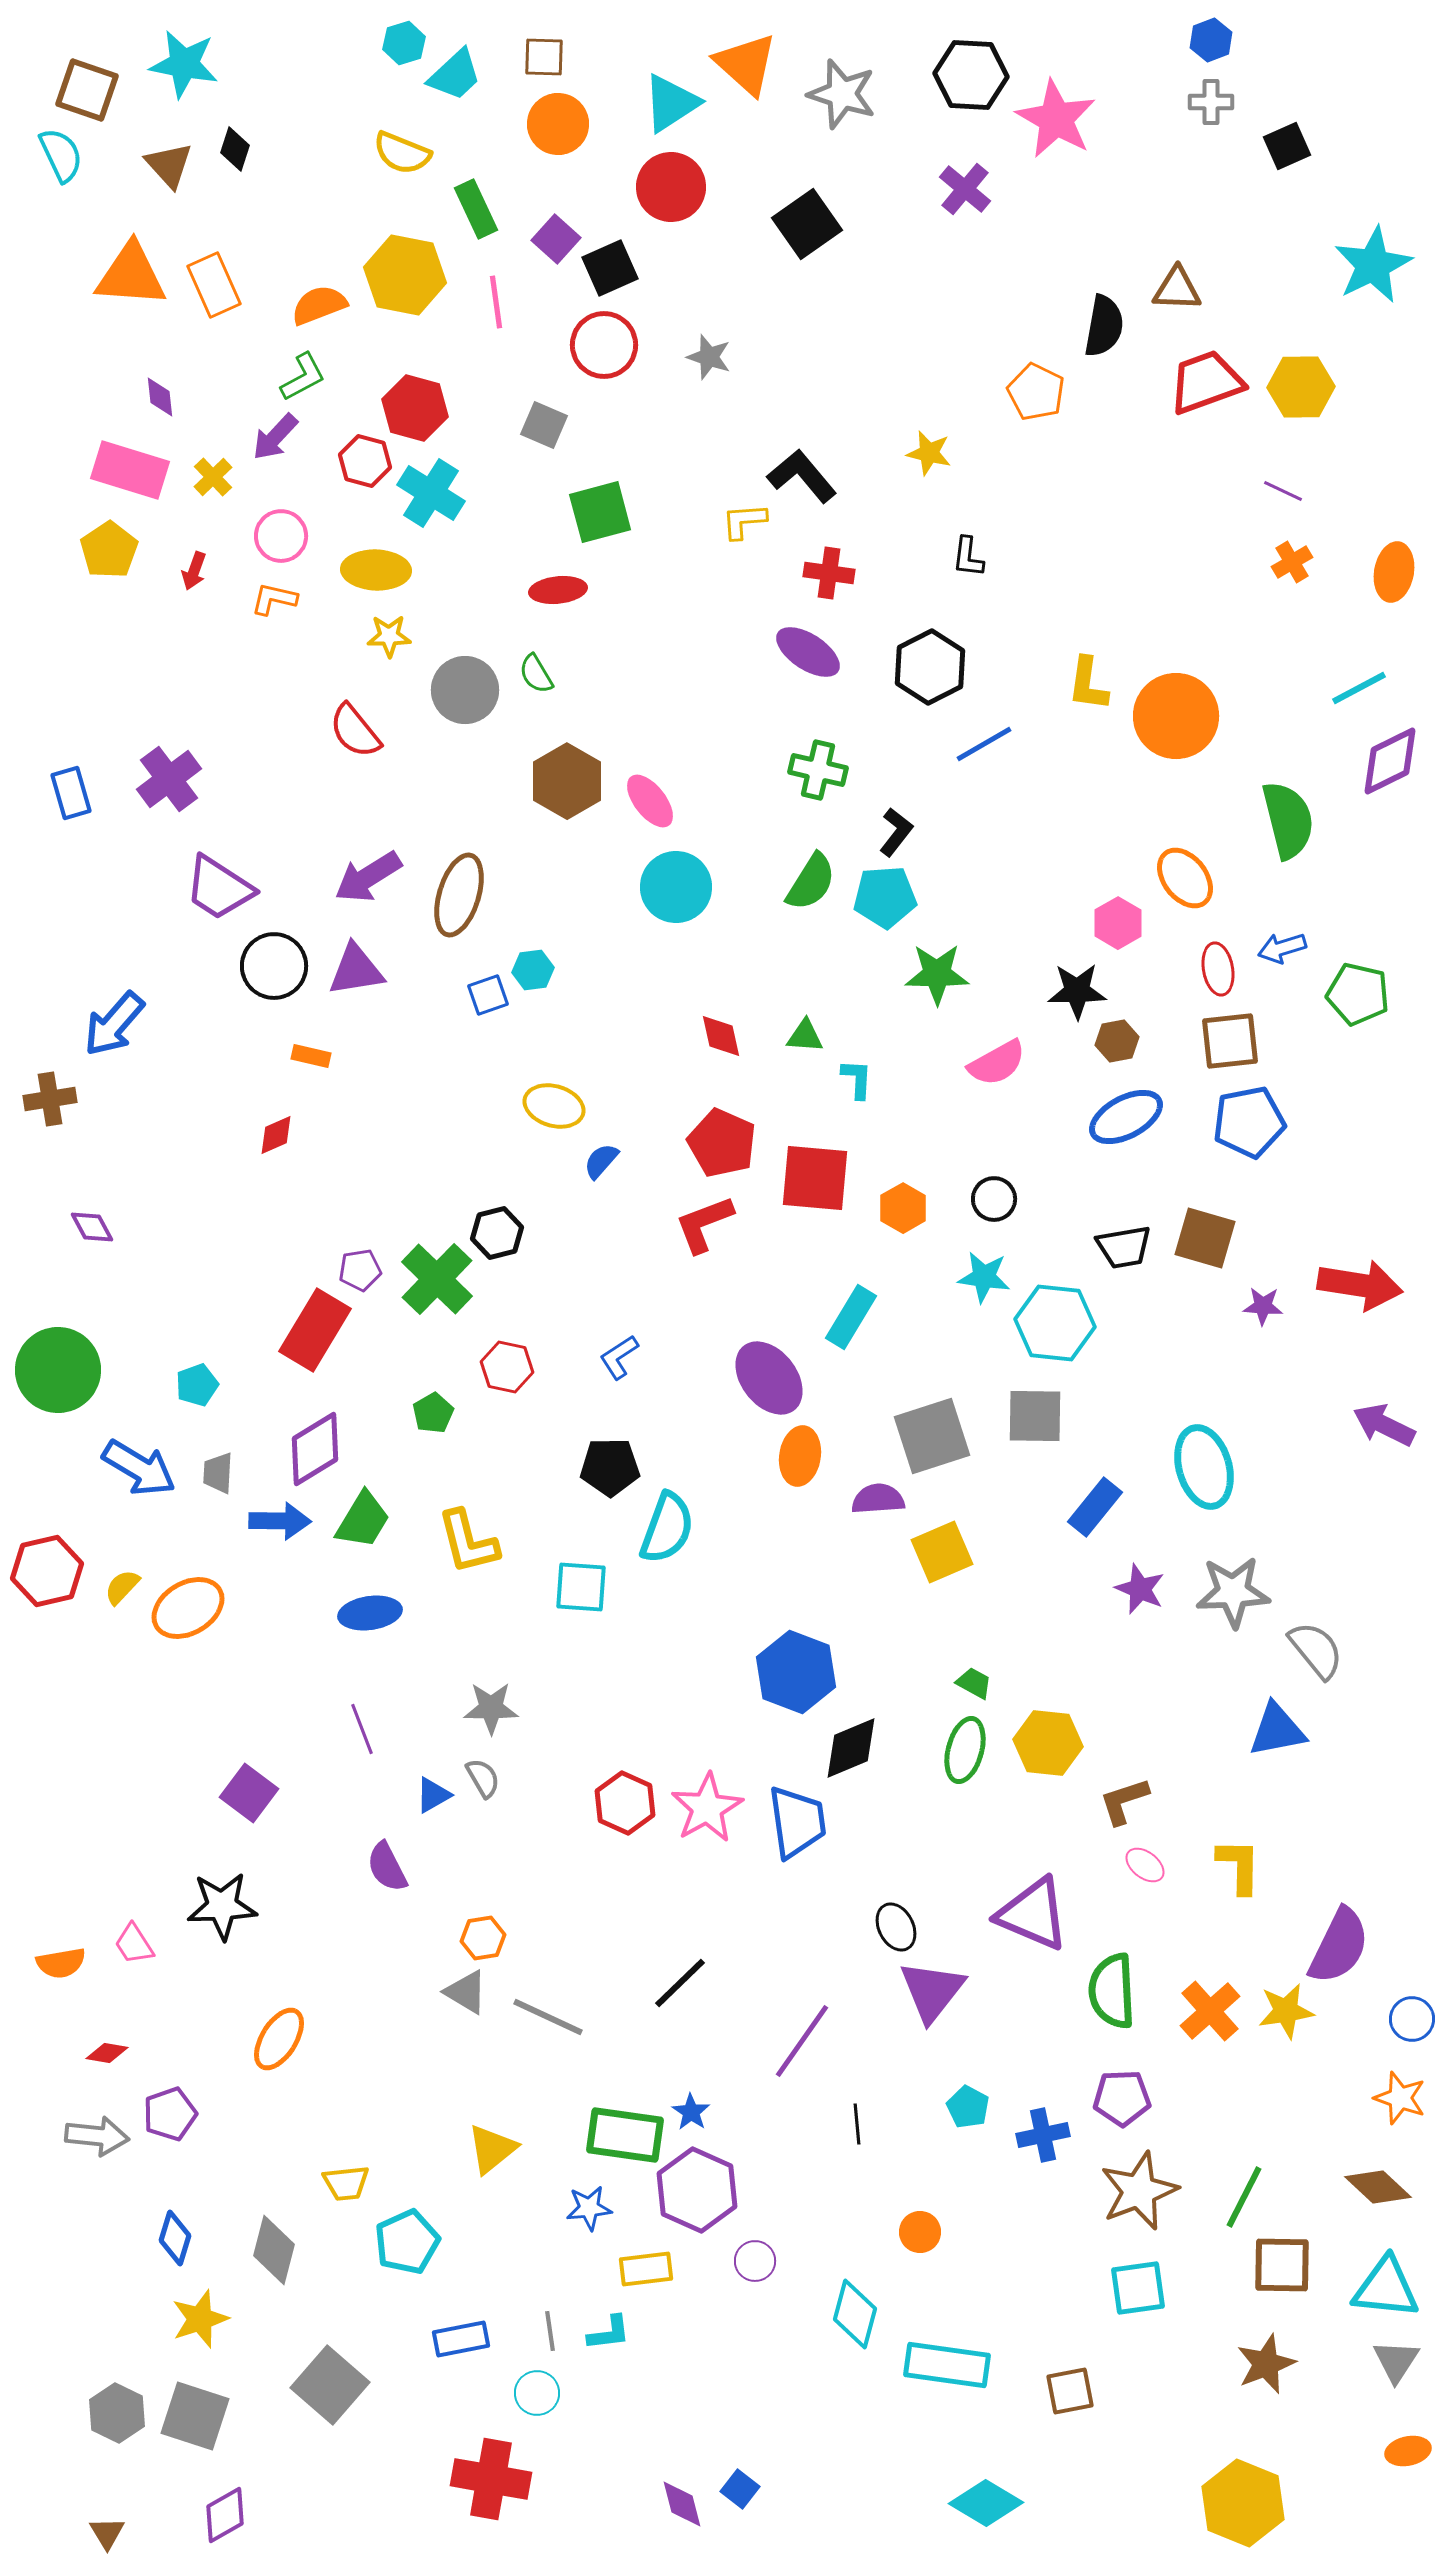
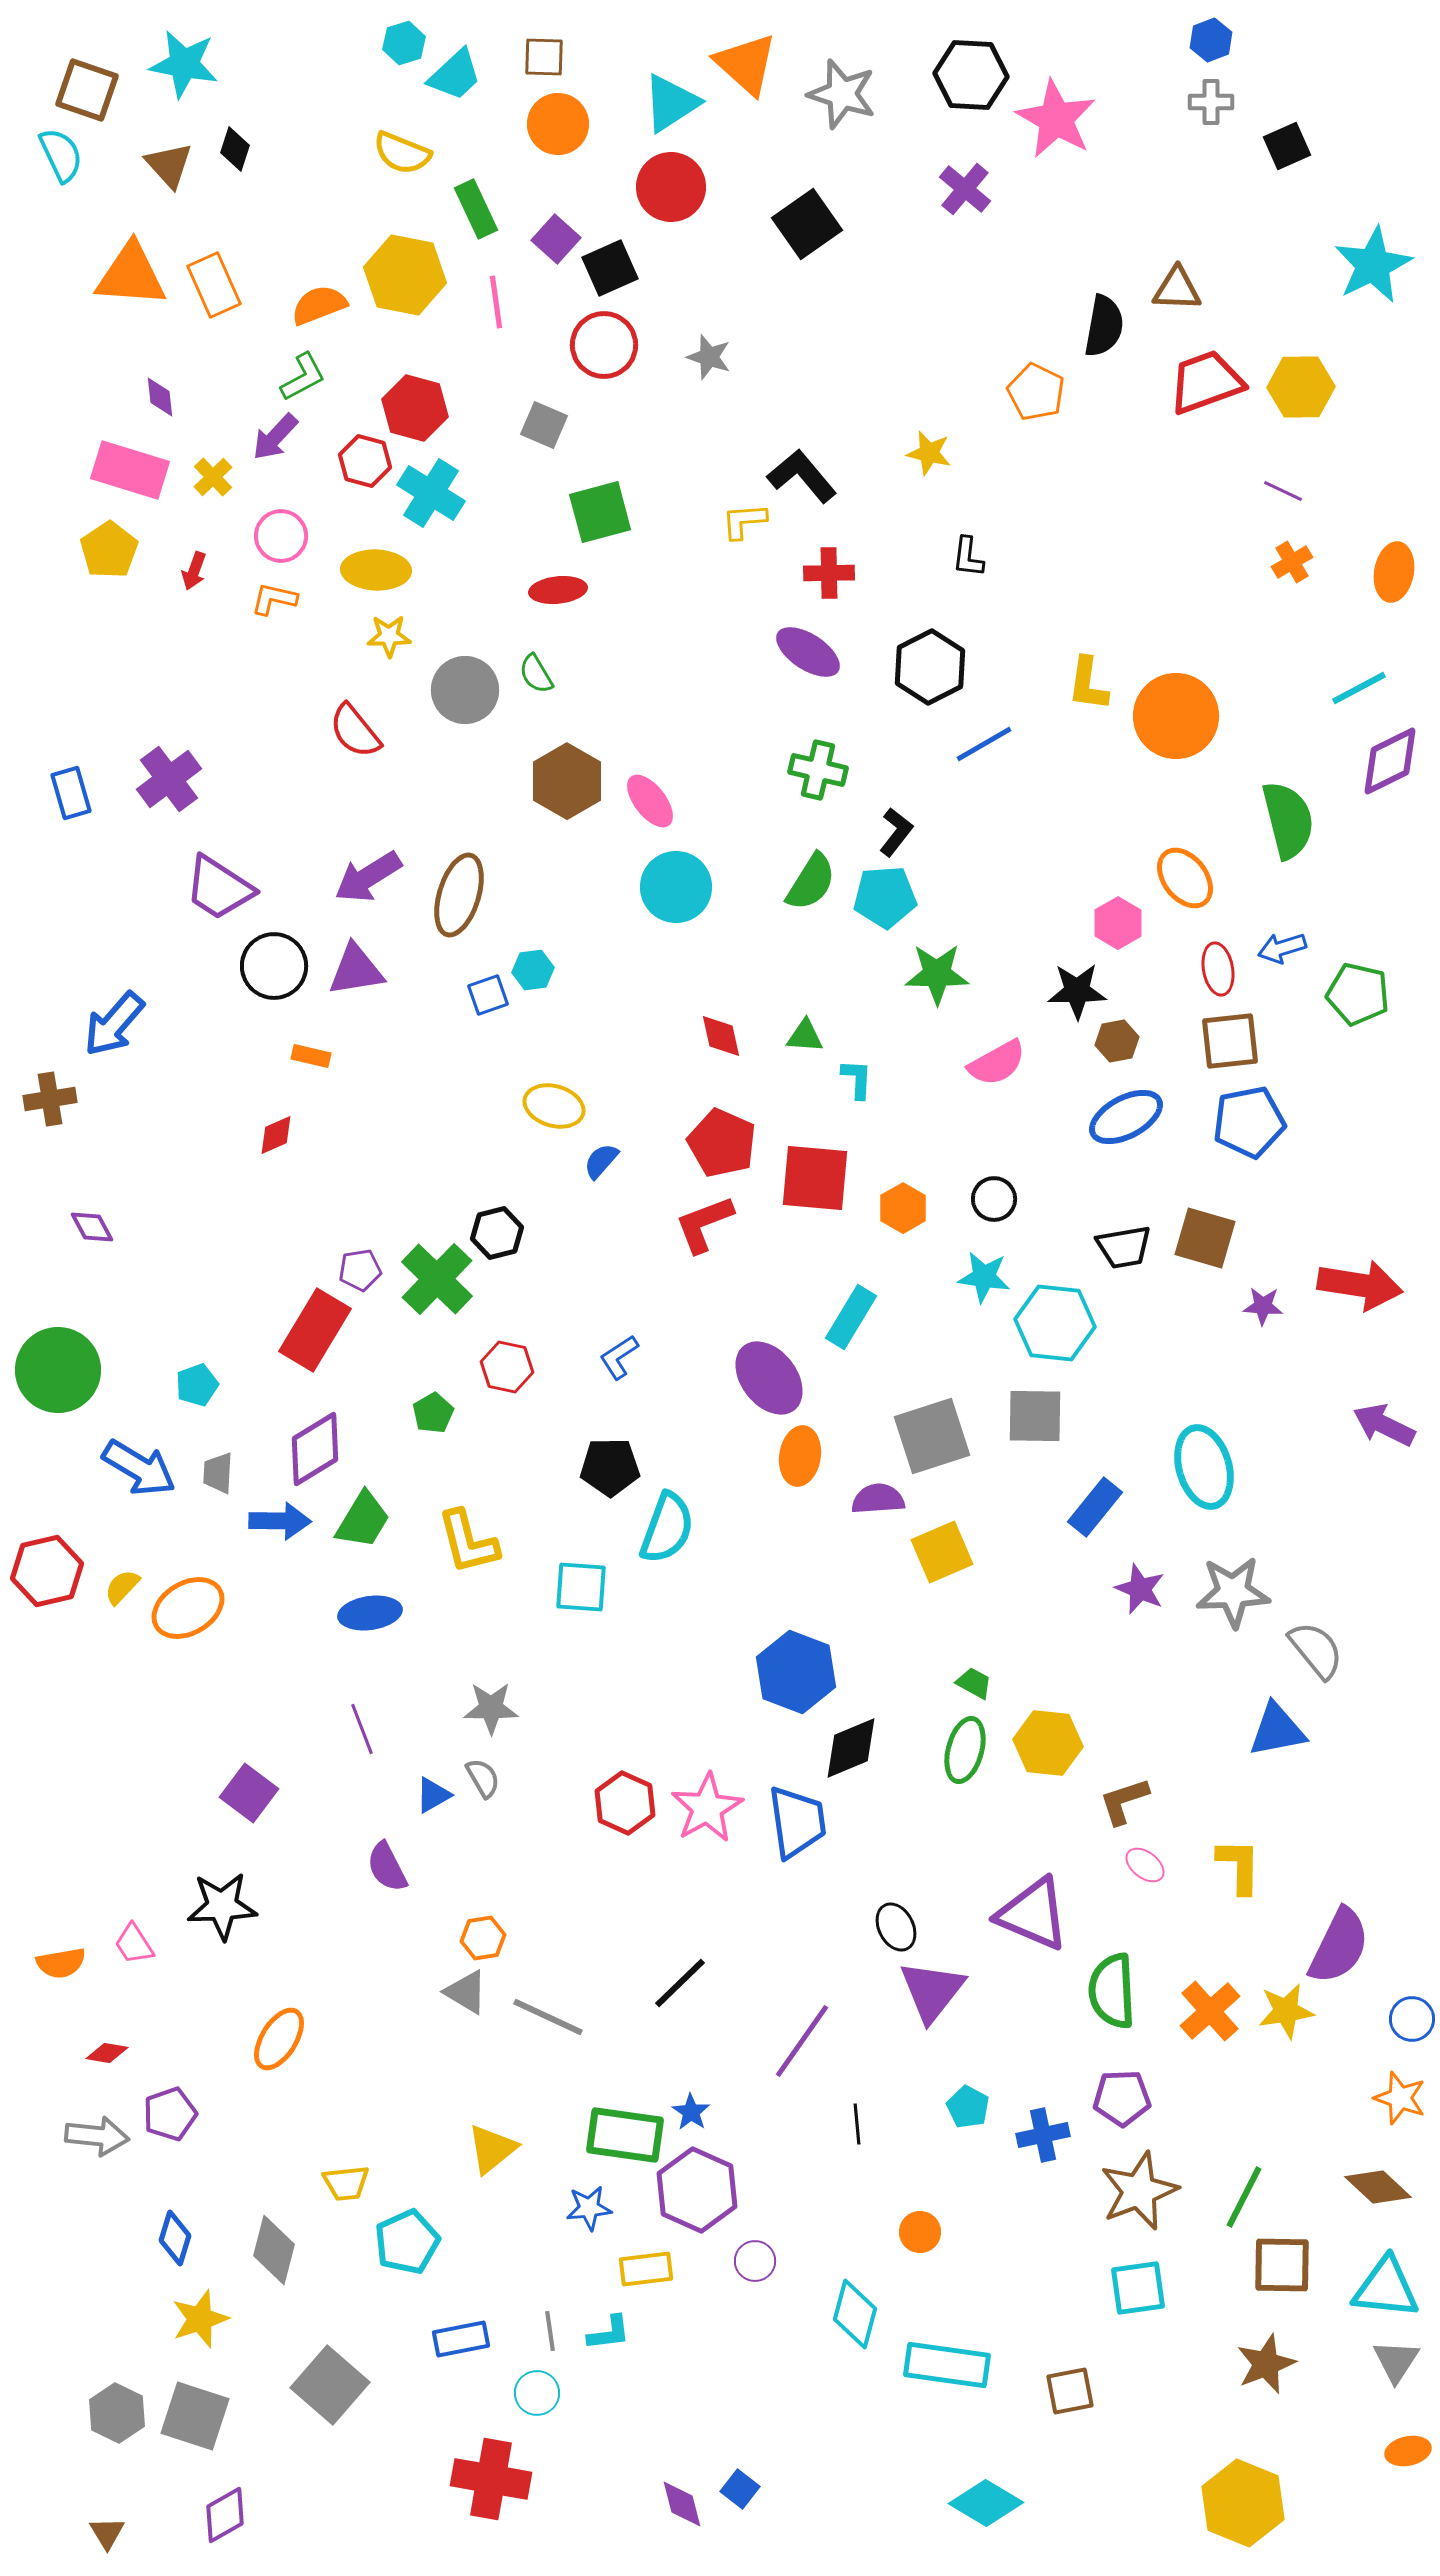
red cross at (829, 573): rotated 9 degrees counterclockwise
